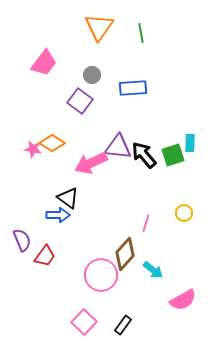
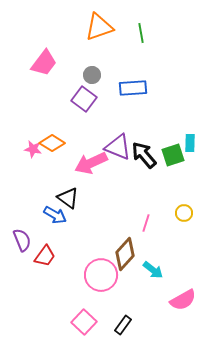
orange triangle: rotated 36 degrees clockwise
purple square: moved 4 px right, 2 px up
purple triangle: rotated 16 degrees clockwise
blue arrow: moved 3 px left; rotated 30 degrees clockwise
